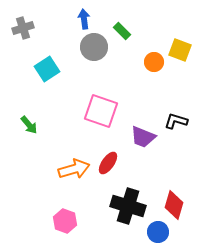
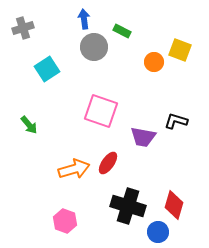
green rectangle: rotated 18 degrees counterclockwise
purple trapezoid: rotated 12 degrees counterclockwise
